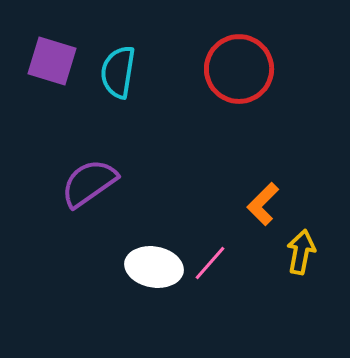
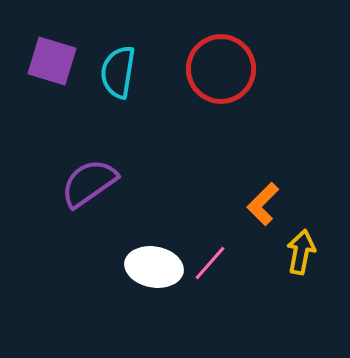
red circle: moved 18 px left
